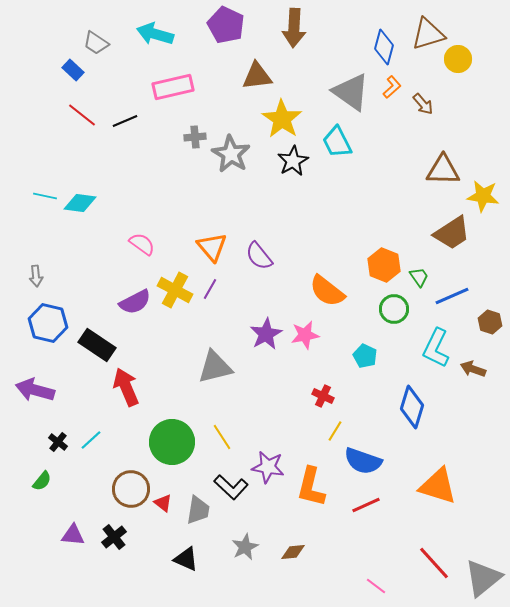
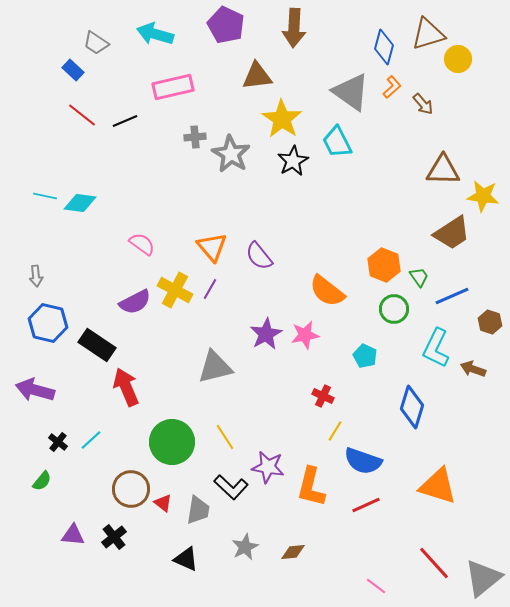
yellow line at (222, 437): moved 3 px right
